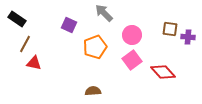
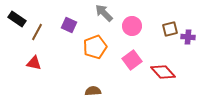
brown square: rotated 21 degrees counterclockwise
pink circle: moved 9 px up
brown line: moved 12 px right, 12 px up
